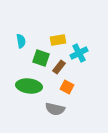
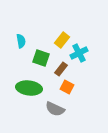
yellow rectangle: moved 4 px right; rotated 42 degrees counterclockwise
brown rectangle: moved 2 px right, 2 px down
green ellipse: moved 2 px down
gray semicircle: rotated 12 degrees clockwise
